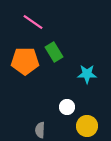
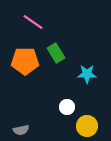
green rectangle: moved 2 px right, 1 px down
gray semicircle: moved 19 px left; rotated 105 degrees counterclockwise
